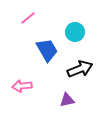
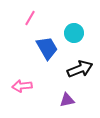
pink line: moved 2 px right; rotated 21 degrees counterclockwise
cyan circle: moved 1 px left, 1 px down
blue trapezoid: moved 2 px up
